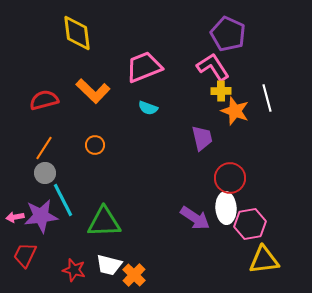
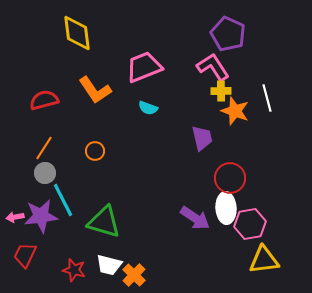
orange L-shape: moved 2 px right, 1 px up; rotated 12 degrees clockwise
orange circle: moved 6 px down
green triangle: rotated 18 degrees clockwise
